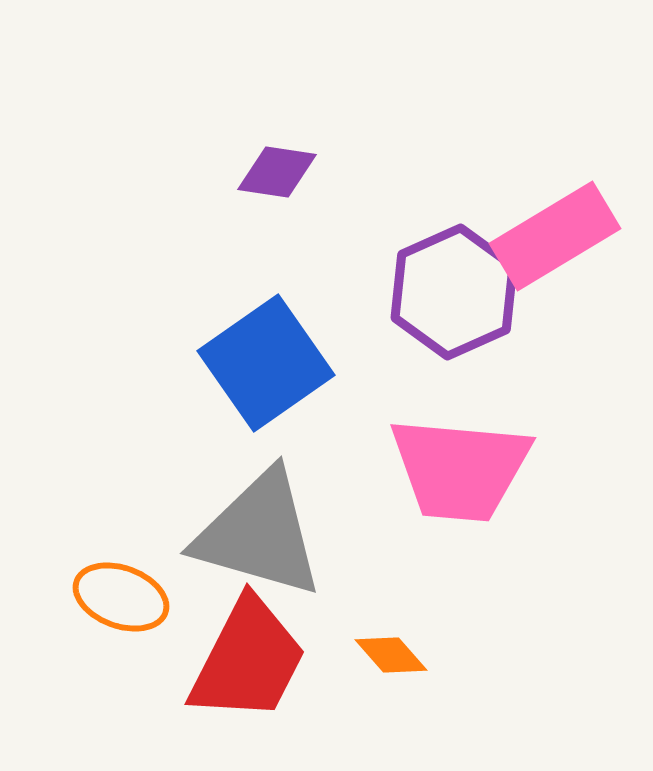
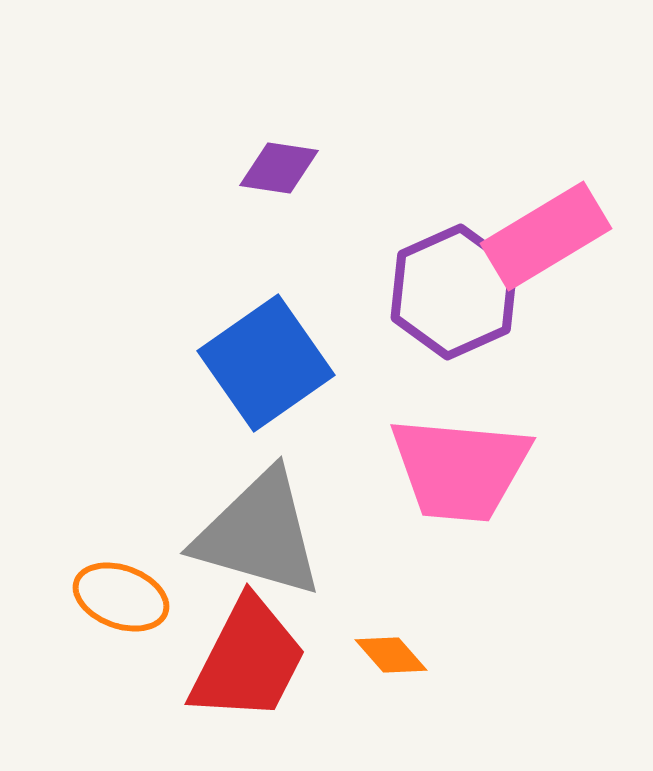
purple diamond: moved 2 px right, 4 px up
pink rectangle: moved 9 px left
